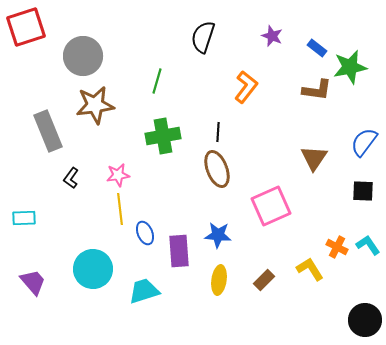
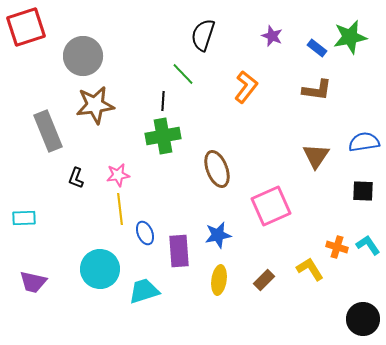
black semicircle: moved 2 px up
green star: moved 30 px up
green line: moved 26 px right, 7 px up; rotated 60 degrees counterclockwise
black line: moved 55 px left, 31 px up
blue semicircle: rotated 44 degrees clockwise
brown triangle: moved 2 px right, 2 px up
black L-shape: moved 5 px right; rotated 15 degrees counterclockwise
blue star: rotated 16 degrees counterclockwise
orange cross: rotated 10 degrees counterclockwise
cyan circle: moved 7 px right
purple trapezoid: rotated 144 degrees clockwise
black circle: moved 2 px left, 1 px up
